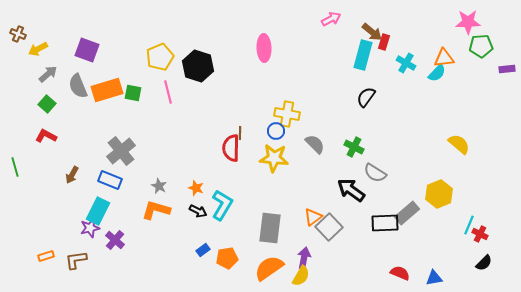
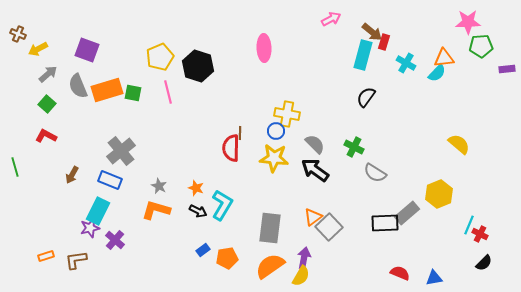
black arrow at (351, 190): moved 36 px left, 20 px up
orange semicircle at (269, 268): moved 1 px right, 2 px up
